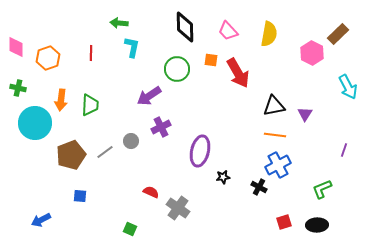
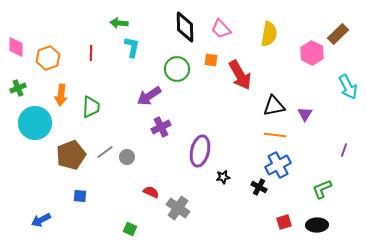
pink trapezoid: moved 7 px left, 2 px up
red arrow: moved 2 px right, 2 px down
green cross: rotated 35 degrees counterclockwise
orange arrow: moved 5 px up
green trapezoid: moved 1 px right, 2 px down
gray circle: moved 4 px left, 16 px down
